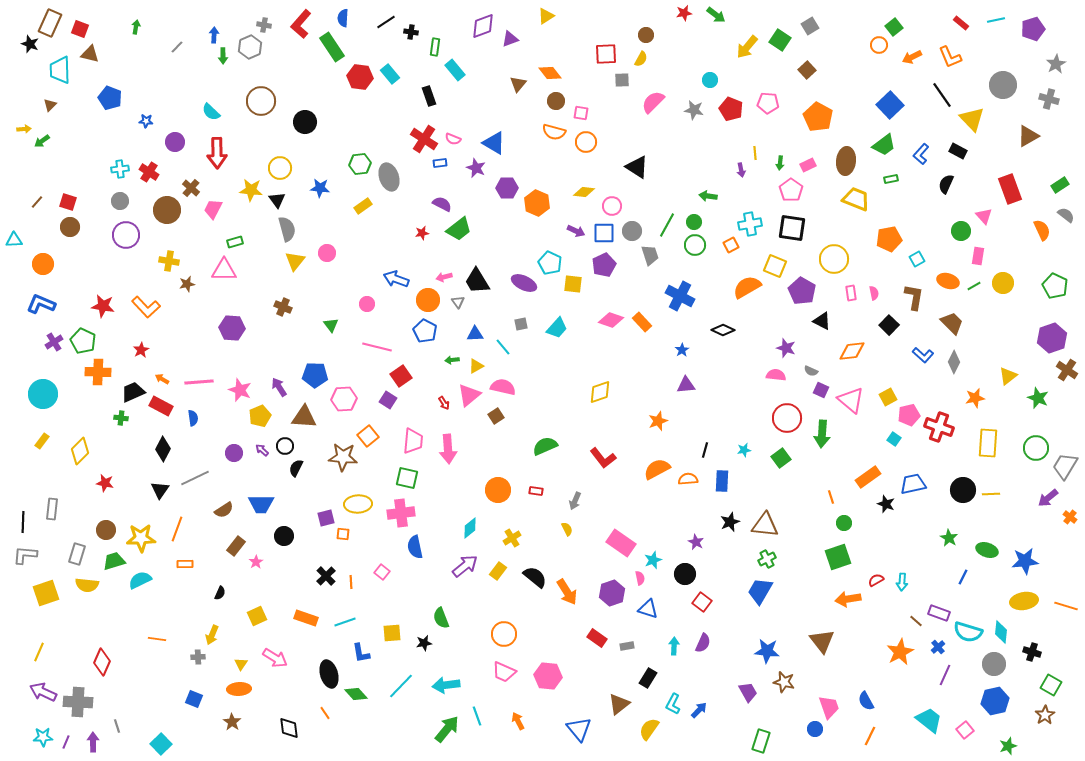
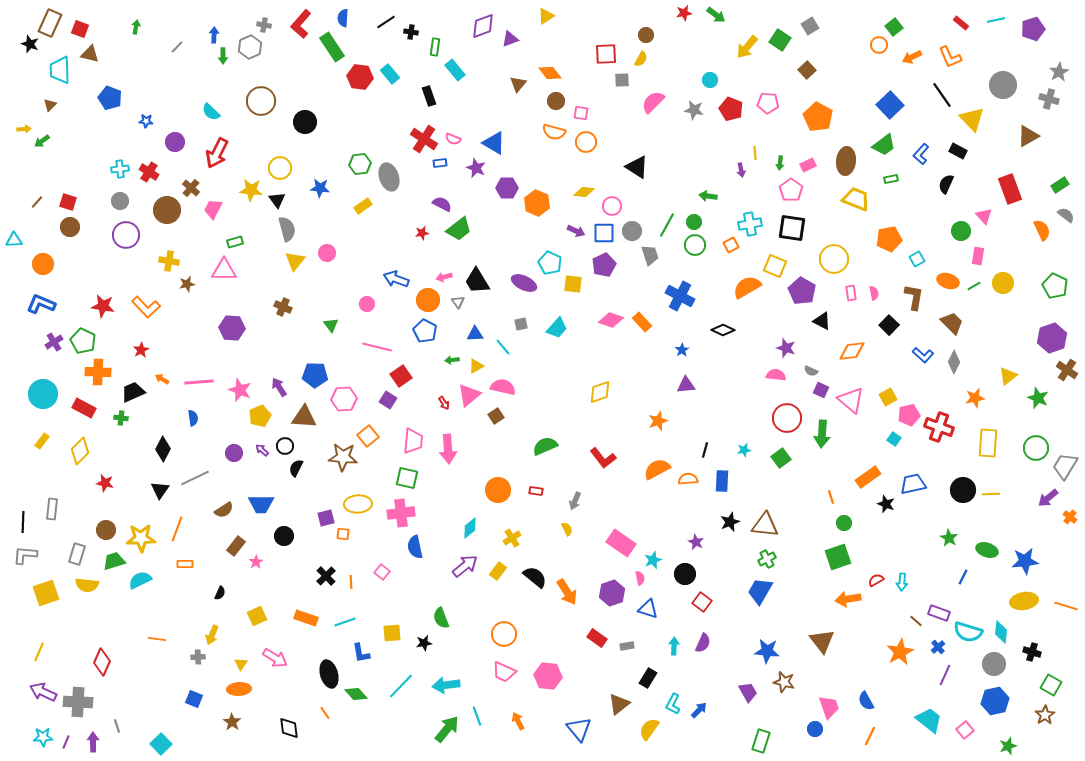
gray star at (1056, 64): moved 3 px right, 8 px down
red arrow at (217, 153): rotated 28 degrees clockwise
red rectangle at (161, 406): moved 77 px left, 2 px down
